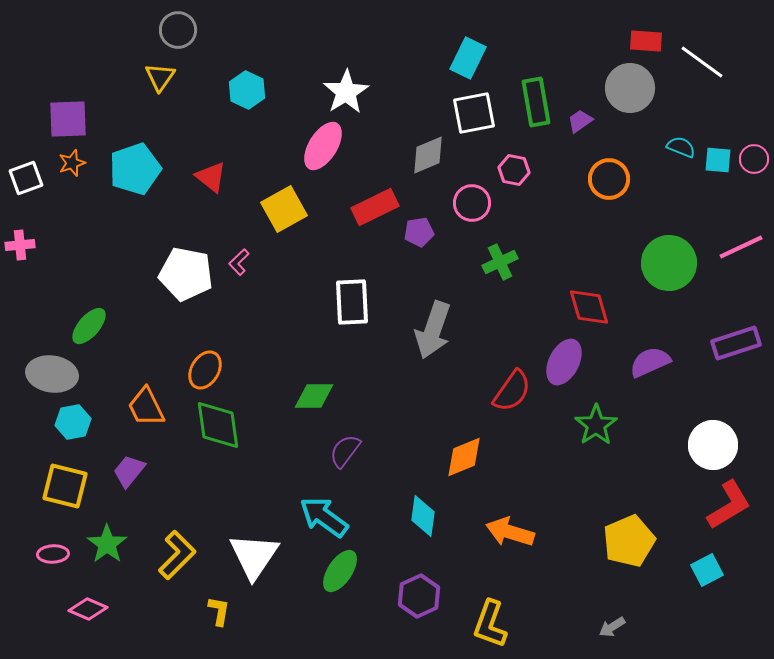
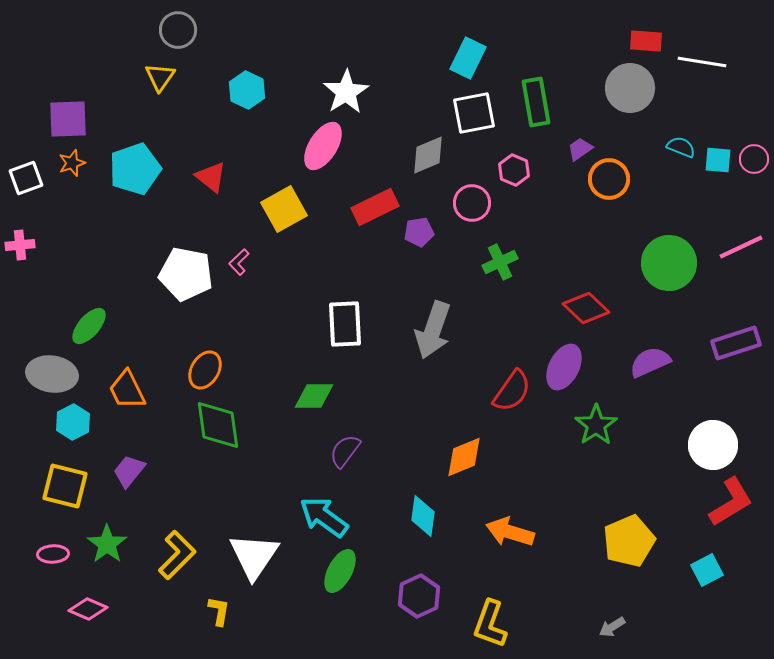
white line at (702, 62): rotated 27 degrees counterclockwise
purple trapezoid at (580, 121): moved 28 px down
pink hexagon at (514, 170): rotated 12 degrees clockwise
white rectangle at (352, 302): moved 7 px left, 22 px down
red diamond at (589, 307): moved 3 px left, 1 px down; rotated 30 degrees counterclockwise
purple ellipse at (564, 362): moved 5 px down
orange trapezoid at (146, 407): moved 19 px left, 17 px up
cyan hexagon at (73, 422): rotated 16 degrees counterclockwise
red L-shape at (729, 505): moved 2 px right, 3 px up
green ellipse at (340, 571): rotated 6 degrees counterclockwise
